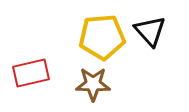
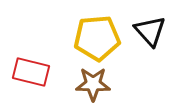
yellow pentagon: moved 5 px left, 1 px down
red rectangle: moved 1 px up; rotated 27 degrees clockwise
